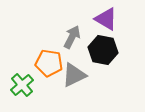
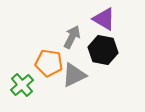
purple triangle: moved 2 px left
